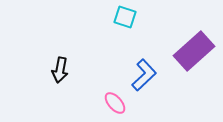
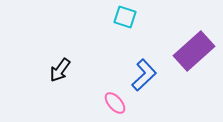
black arrow: rotated 25 degrees clockwise
